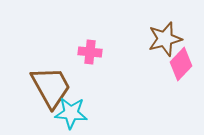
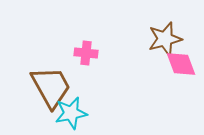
pink cross: moved 4 px left, 1 px down
pink diamond: rotated 64 degrees counterclockwise
cyan star: rotated 16 degrees counterclockwise
